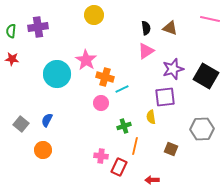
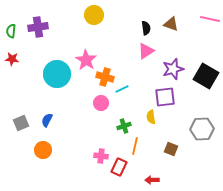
brown triangle: moved 1 px right, 4 px up
gray square: moved 1 px up; rotated 28 degrees clockwise
